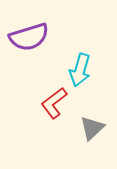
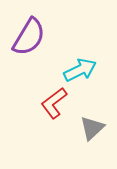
purple semicircle: rotated 42 degrees counterclockwise
cyan arrow: rotated 132 degrees counterclockwise
